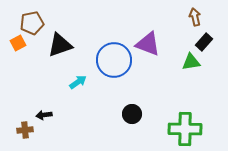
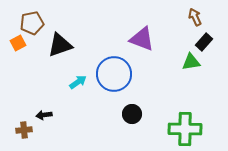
brown arrow: rotated 12 degrees counterclockwise
purple triangle: moved 6 px left, 5 px up
blue circle: moved 14 px down
brown cross: moved 1 px left
